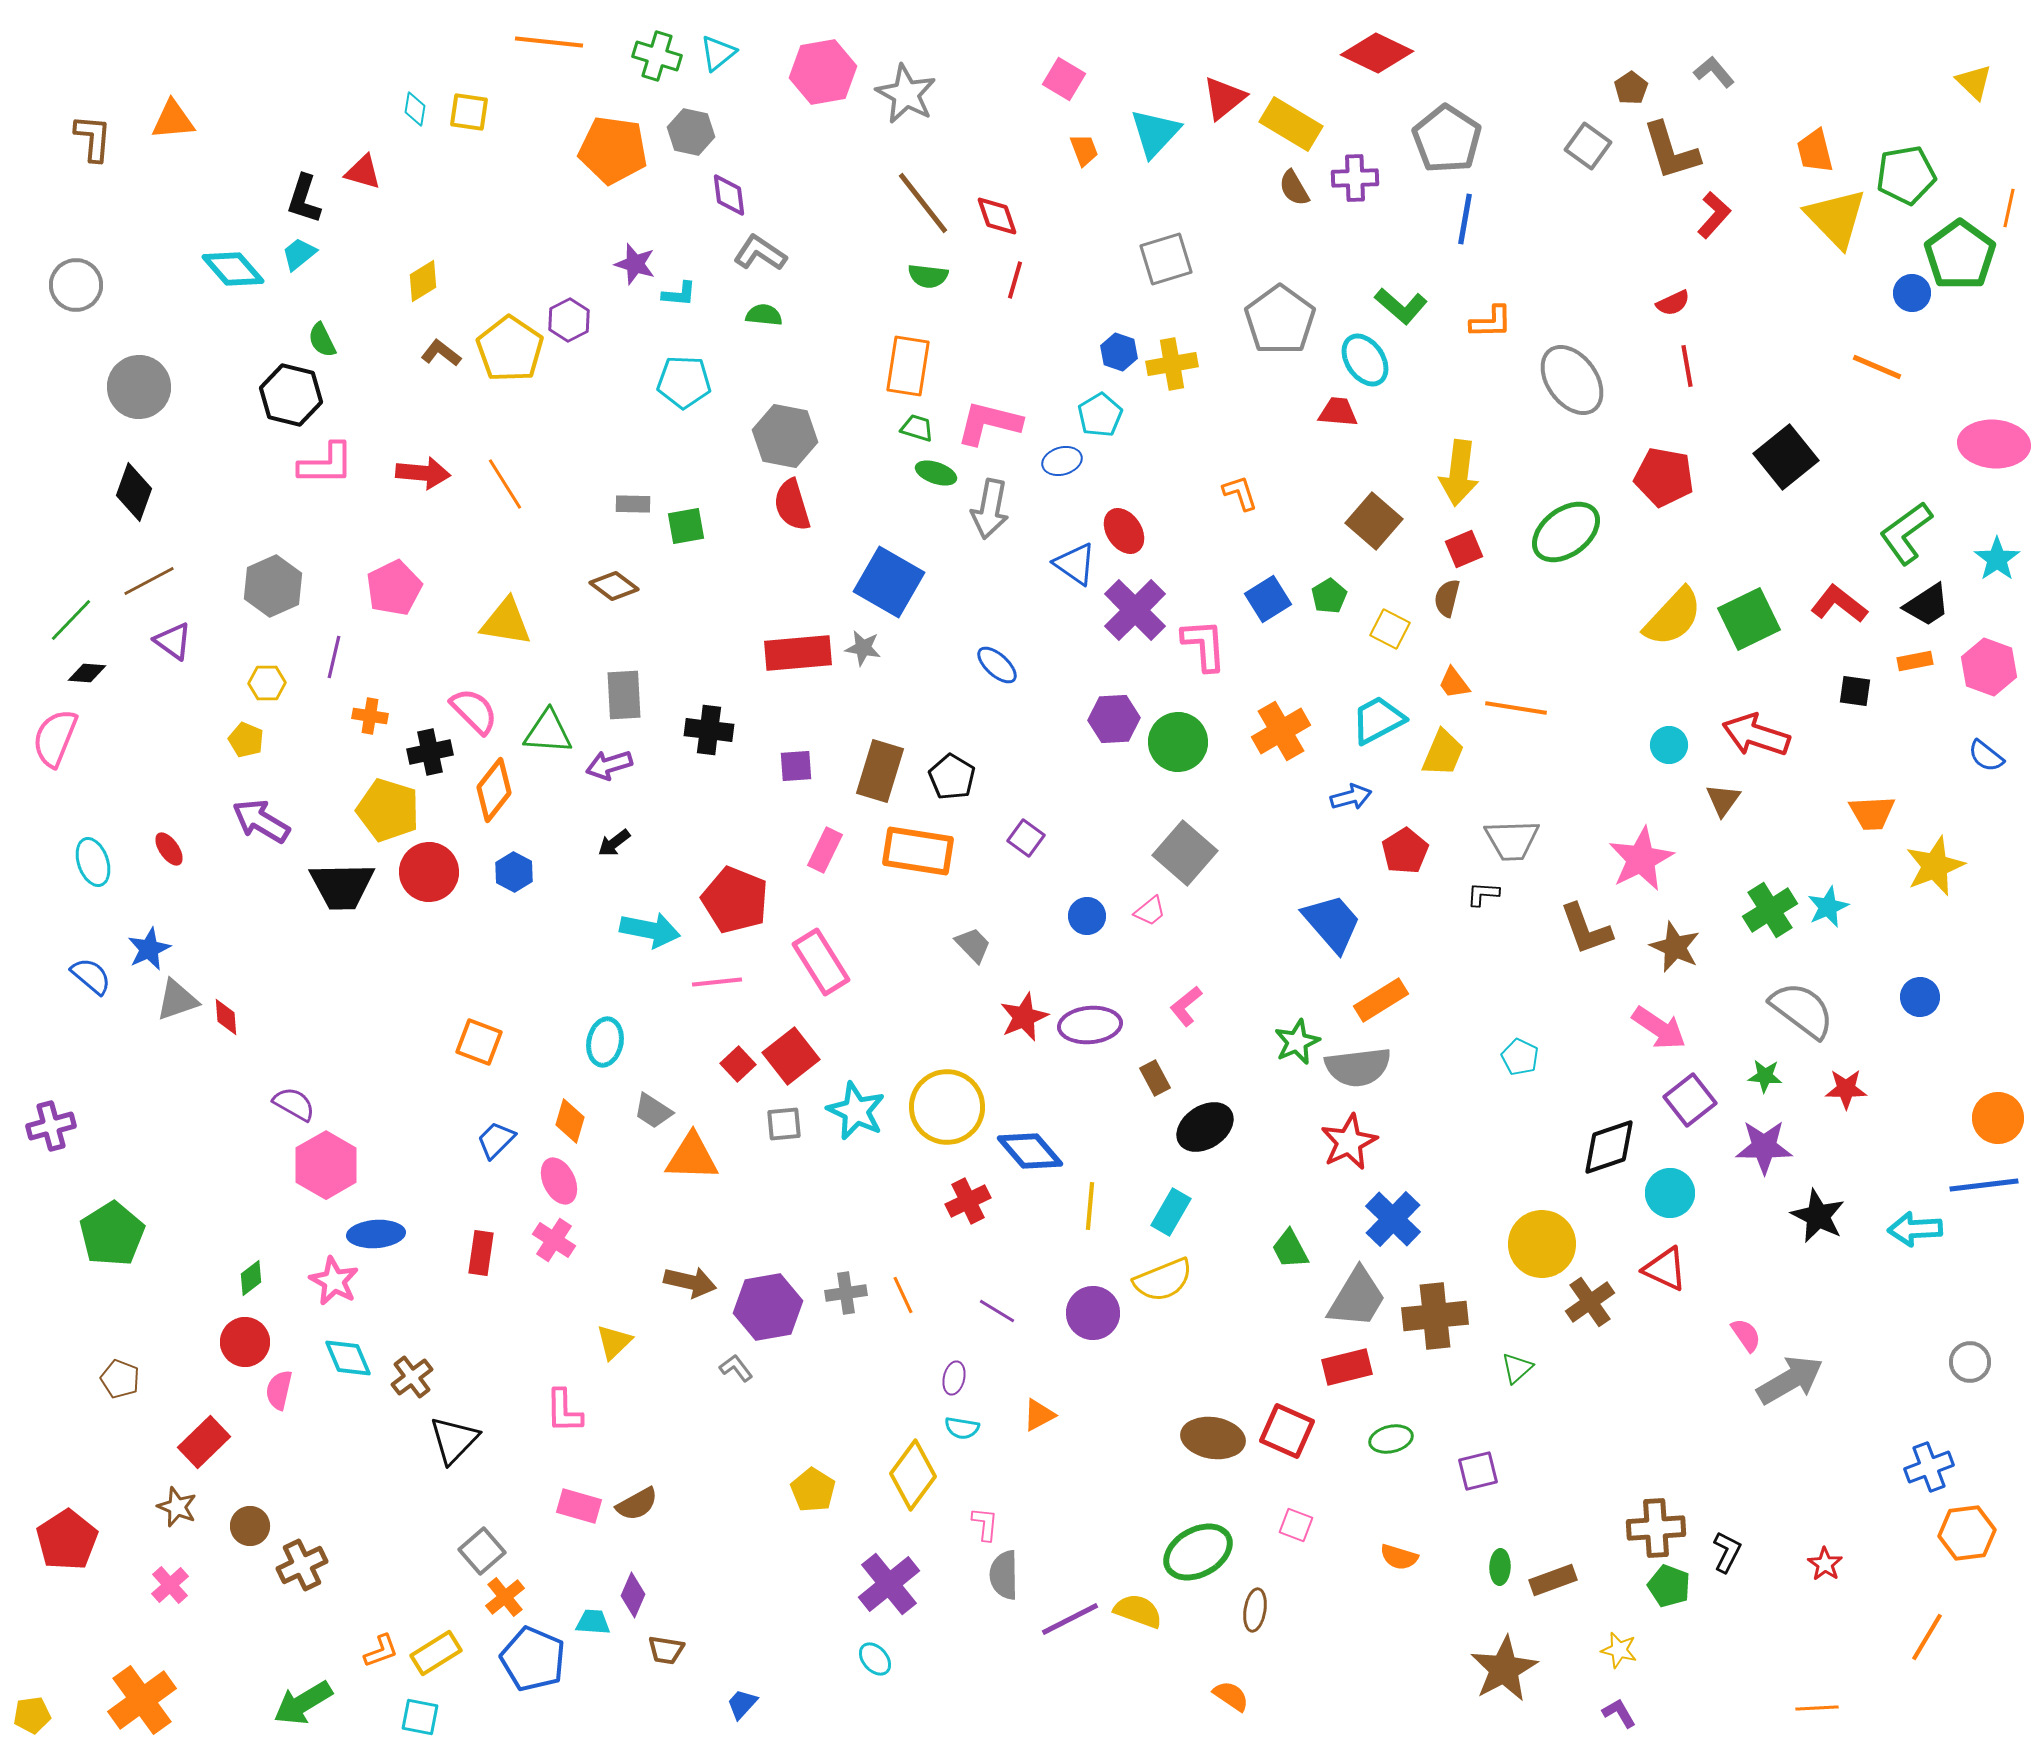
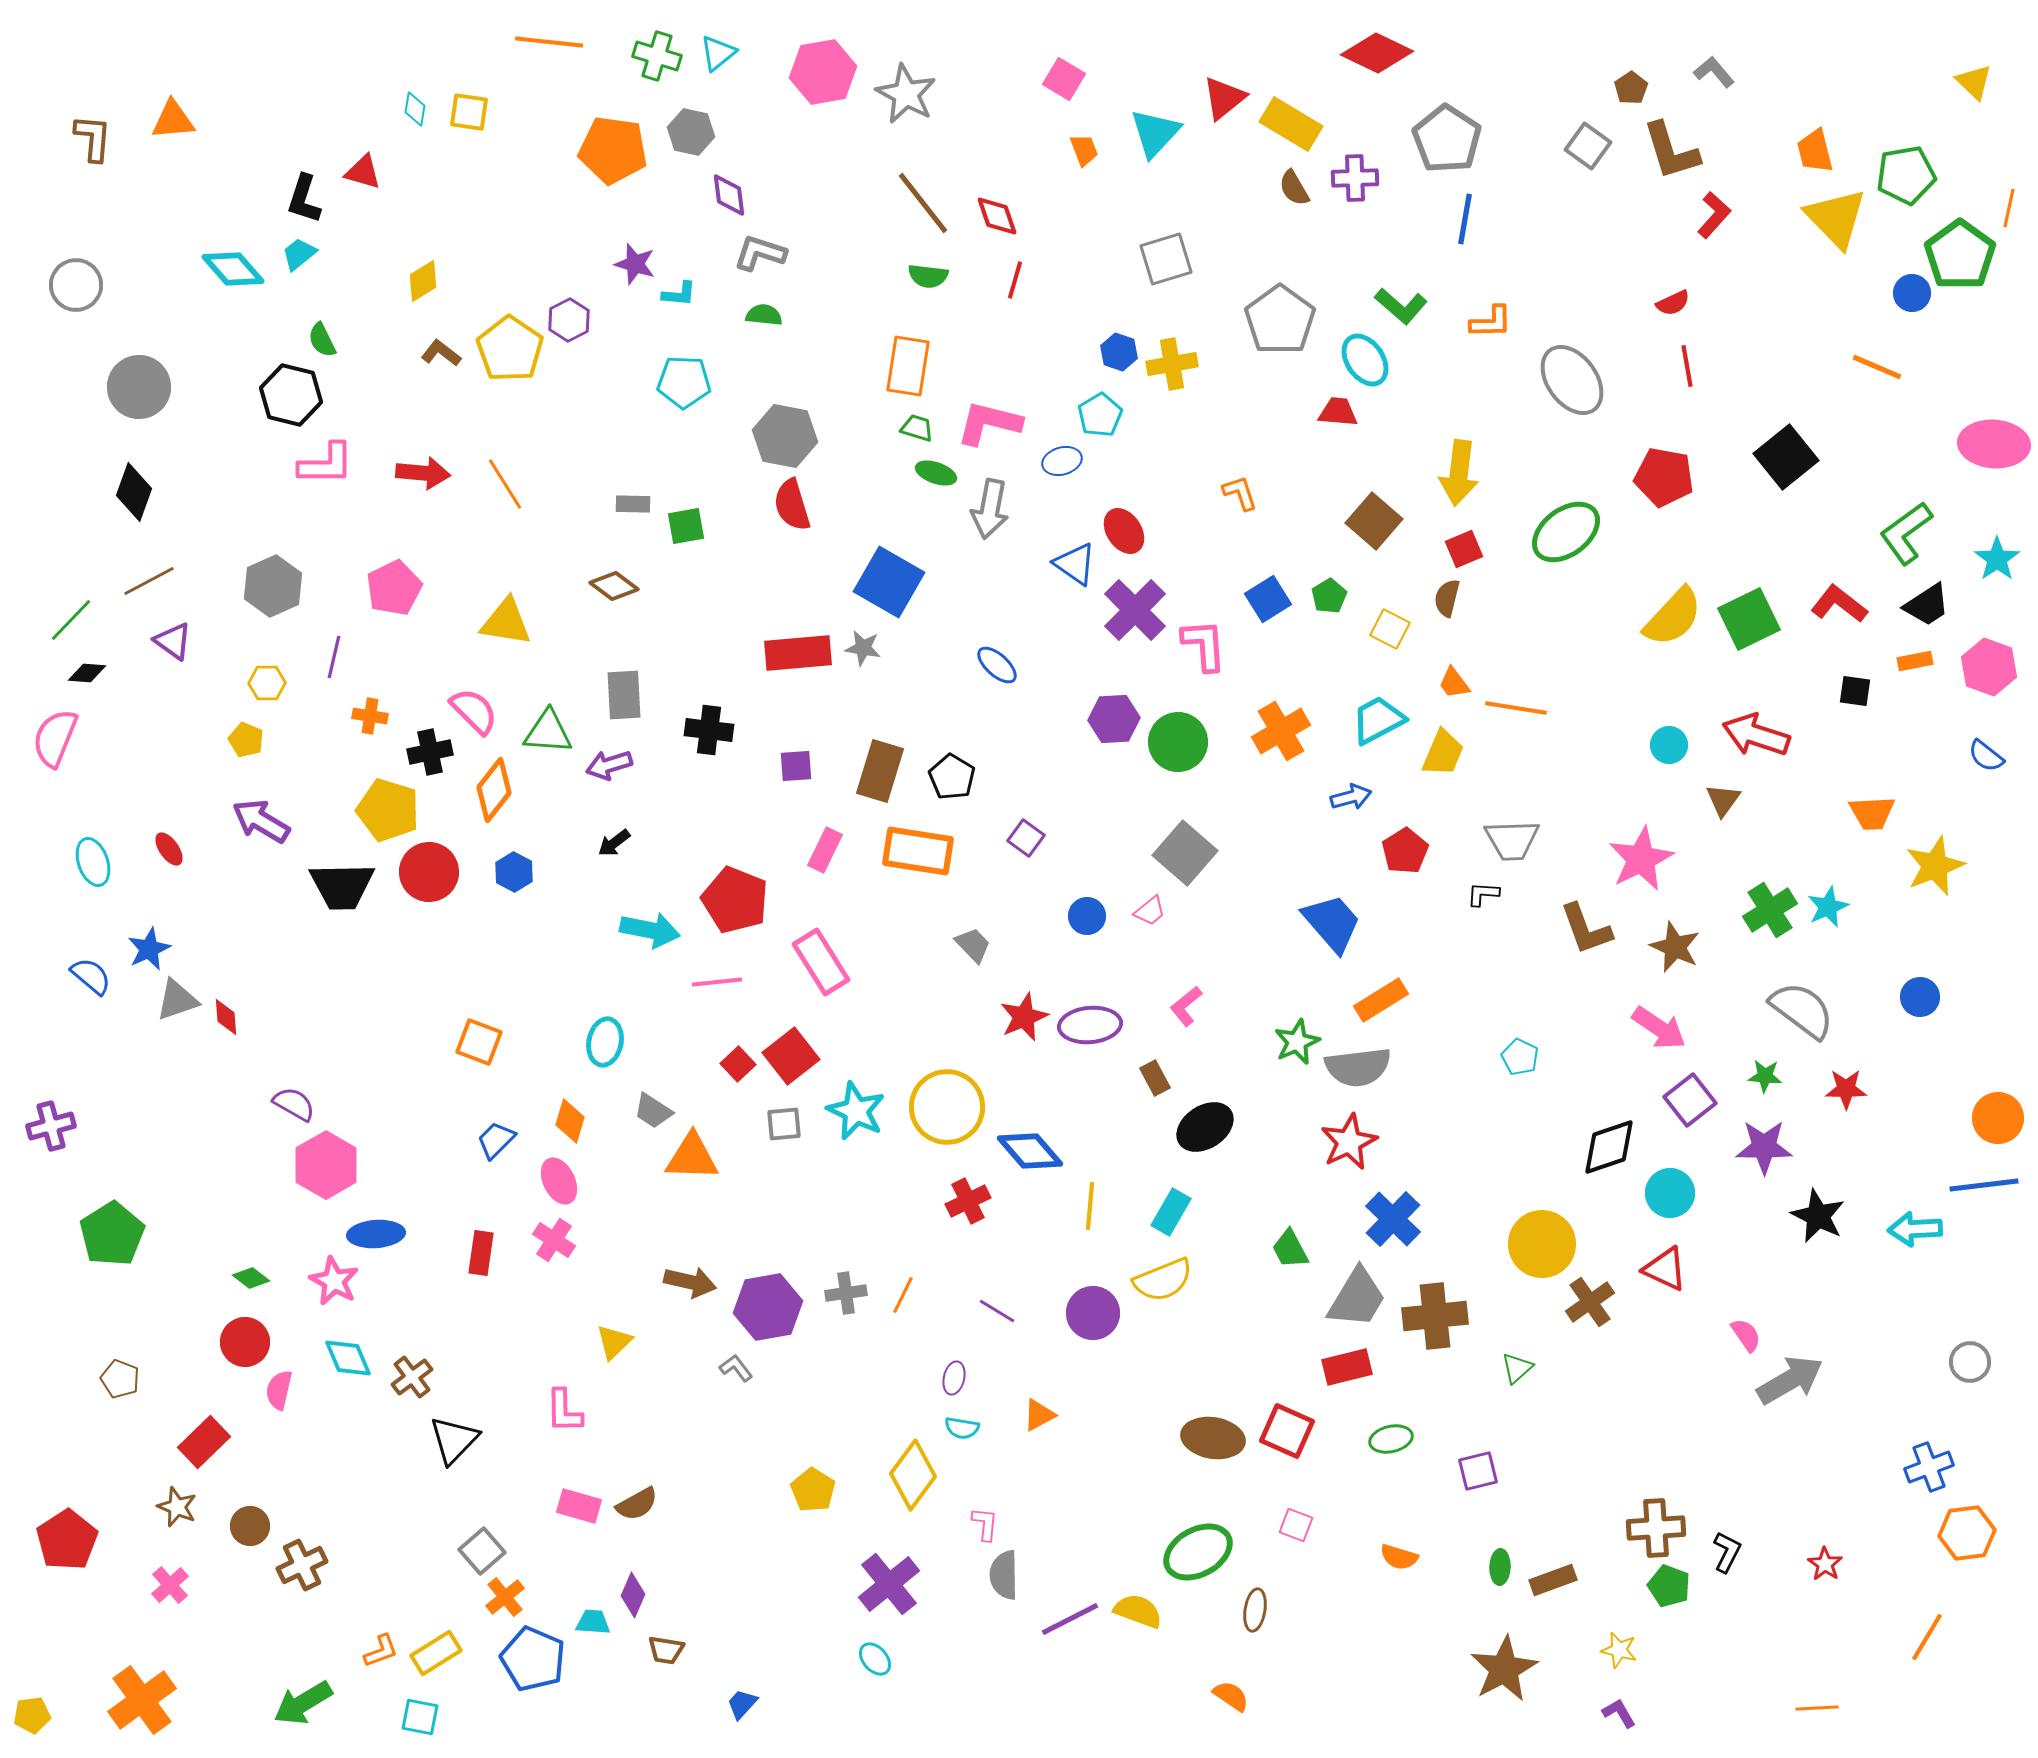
gray L-shape at (760, 253): rotated 16 degrees counterclockwise
green diamond at (251, 1278): rotated 75 degrees clockwise
orange line at (903, 1295): rotated 51 degrees clockwise
